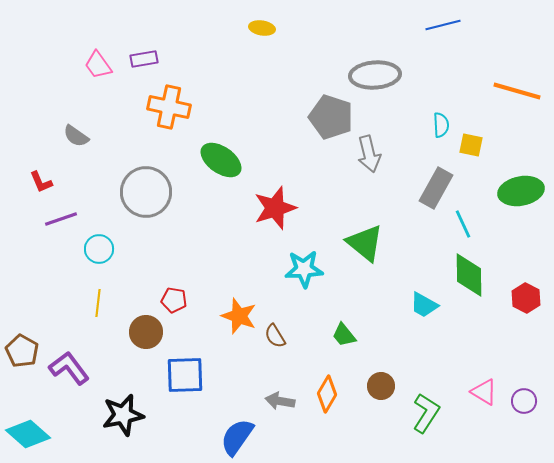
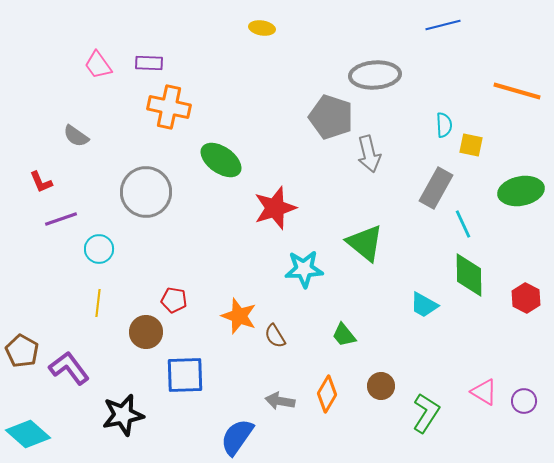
purple rectangle at (144, 59): moved 5 px right, 4 px down; rotated 12 degrees clockwise
cyan semicircle at (441, 125): moved 3 px right
